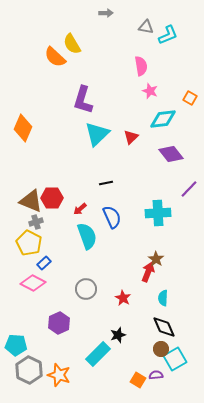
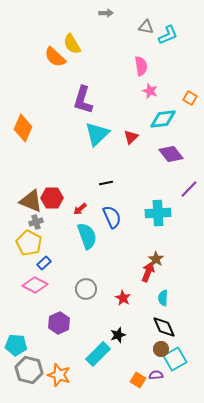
pink diamond at (33, 283): moved 2 px right, 2 px down
gray hexagon at (29, 370): rotated 12 degrees counterclockwise
